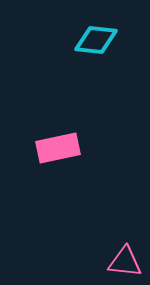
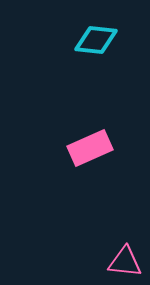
pink rectangle: moved 32 px right; rotated 12 degrees counterclockwise
